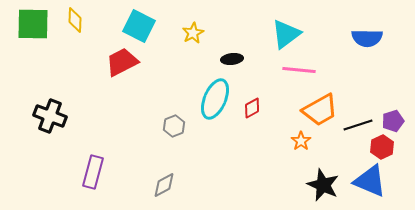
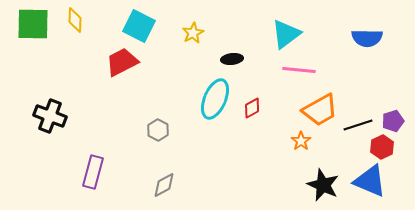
gray hexagon: moved 16 px left, 4 px down; rotated 10 degrees counterclockwise
